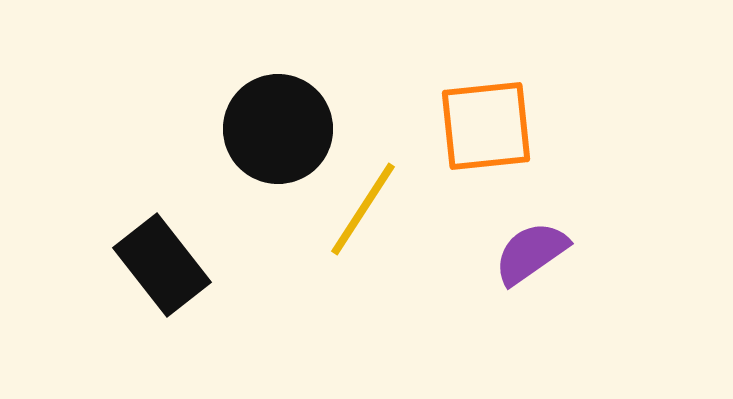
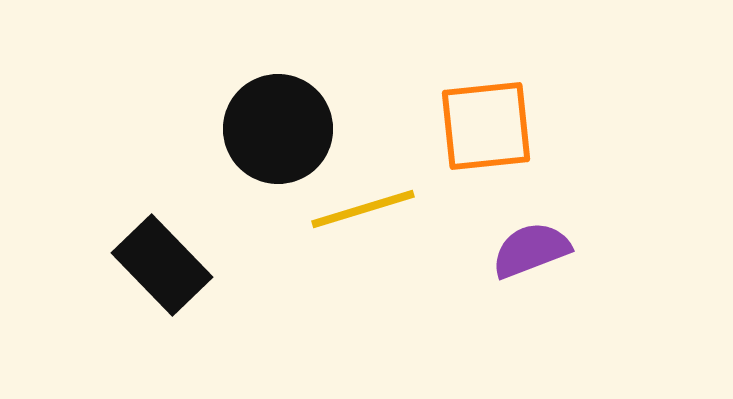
yellow line: rotated 40 degrees clockwise
purple semicircle: moved 3 px up; rotated 14 degrees clockwise
black rectangle: rotated 6 degrees counterclockwise
